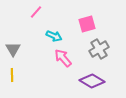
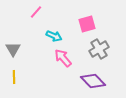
yellow line: moved 2 px right, 2 px down
purple diamond: moved 1 px right; rotated 15 degrees clockwise
